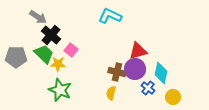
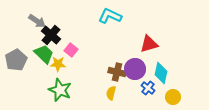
gray arrow: moved 1 px left, 4 px down
red triangle: moved 11 px right, 7 px up
gray pentagon: moved 3 px down; rotated 30 degrees counterclockwise
